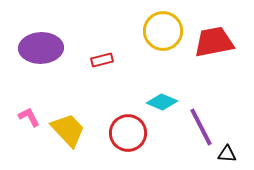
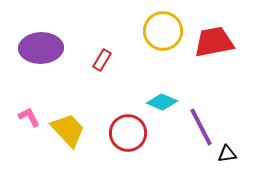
red rectangle: rotated 45 degrees counterclockwise
black triangle: rotated 12 degrees counterclockwise
